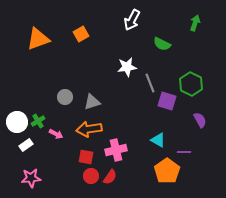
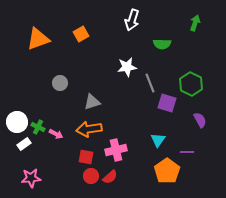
white arrow: rotated 10 degrees counterclockwise
green semicircle: rotated 24 degrees counterclockwise
gray circle: moved 5 px left, 14 px up
purple square: moved 2 px down
green cross: moved 6 px down; rotated 32 degrees counterclockwise
cyan triangle: rotated 35 degrees clockwise
white rectangle: moved 2 px left, 1 px up
purple line: moved 3 px right
red semicircle: rotated 14 degrees clockwise
